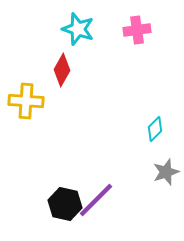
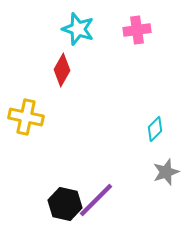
yellow cross: moved 16 px down; rotated 8 degrees clockwise
